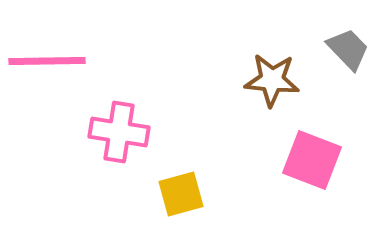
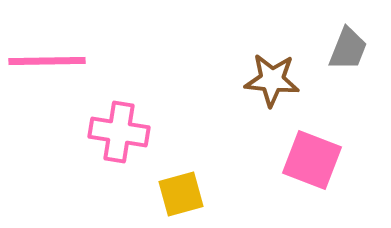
gray trapezoid: rotated 66 degrees clockwise
